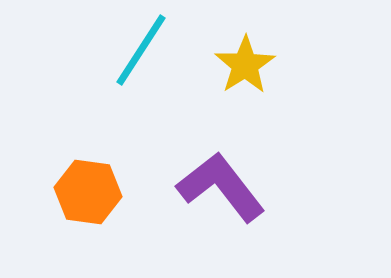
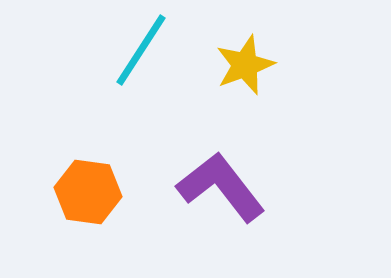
yellow star: rotated 12 degrees clockwise
